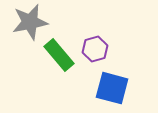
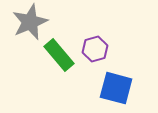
gray star: rotated 12 degrees counterclockwise
blue square: moved 4 px right
